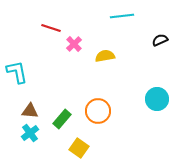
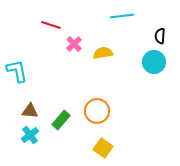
red line: moved 3 px up
black semicircle: moved 4 px up; rotated 63 degrees counterclockwise
yellow semicircle: moved 2 px left, 3 px up
cyan L-shape: moved 1 px up
cyan circle: moved 3 px left, 37 px up
orange circle: moved 1 px left
green rectangle: moved 1 px left, 1 px down
cyan cross: moved 2 px down
yellow square: moved 24 px right
